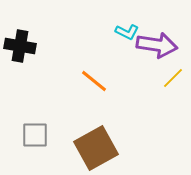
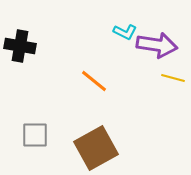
cyan L-shape: moved 2 px left
yellow line: rotated 60 degrees clockwise
